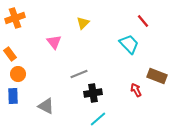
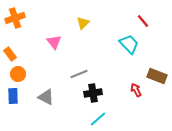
gray triangle: moved 9 px up
